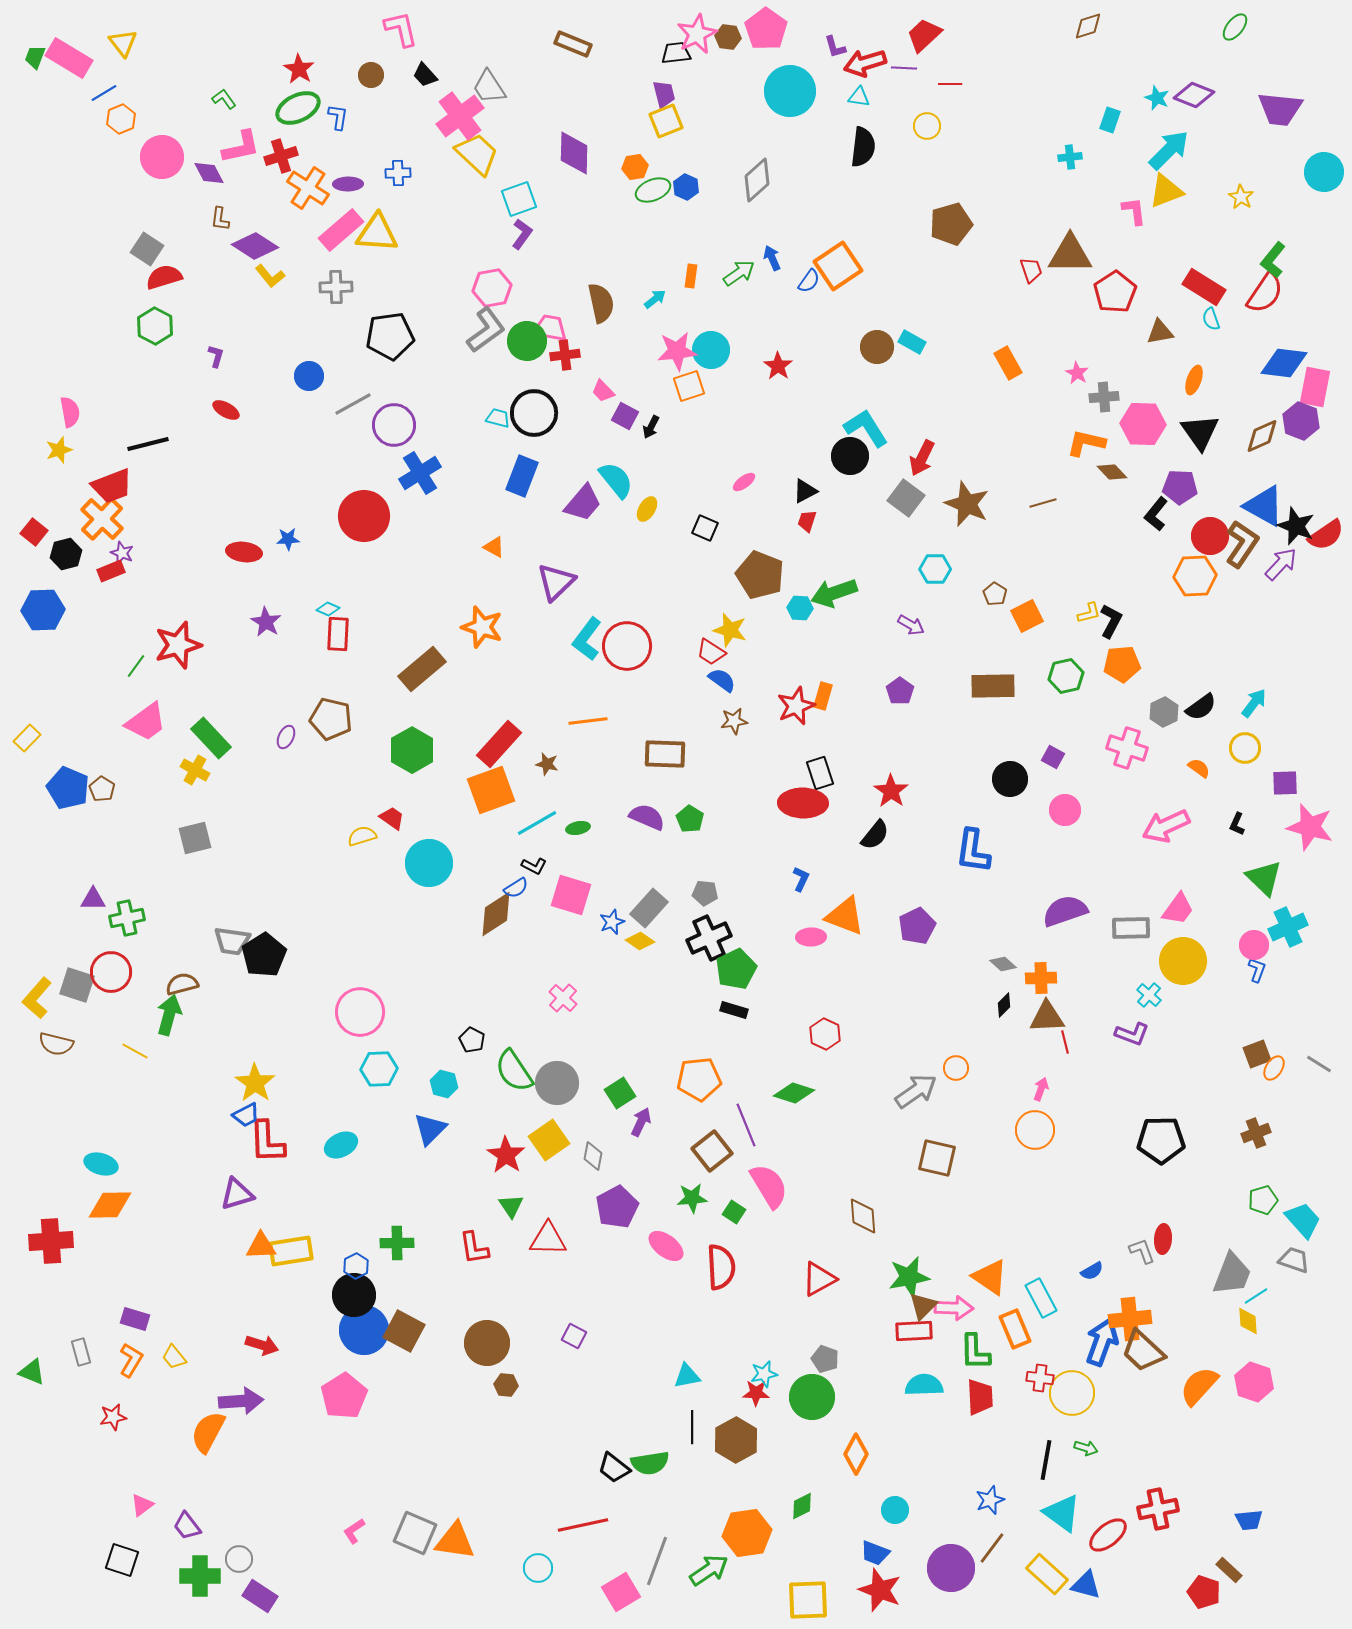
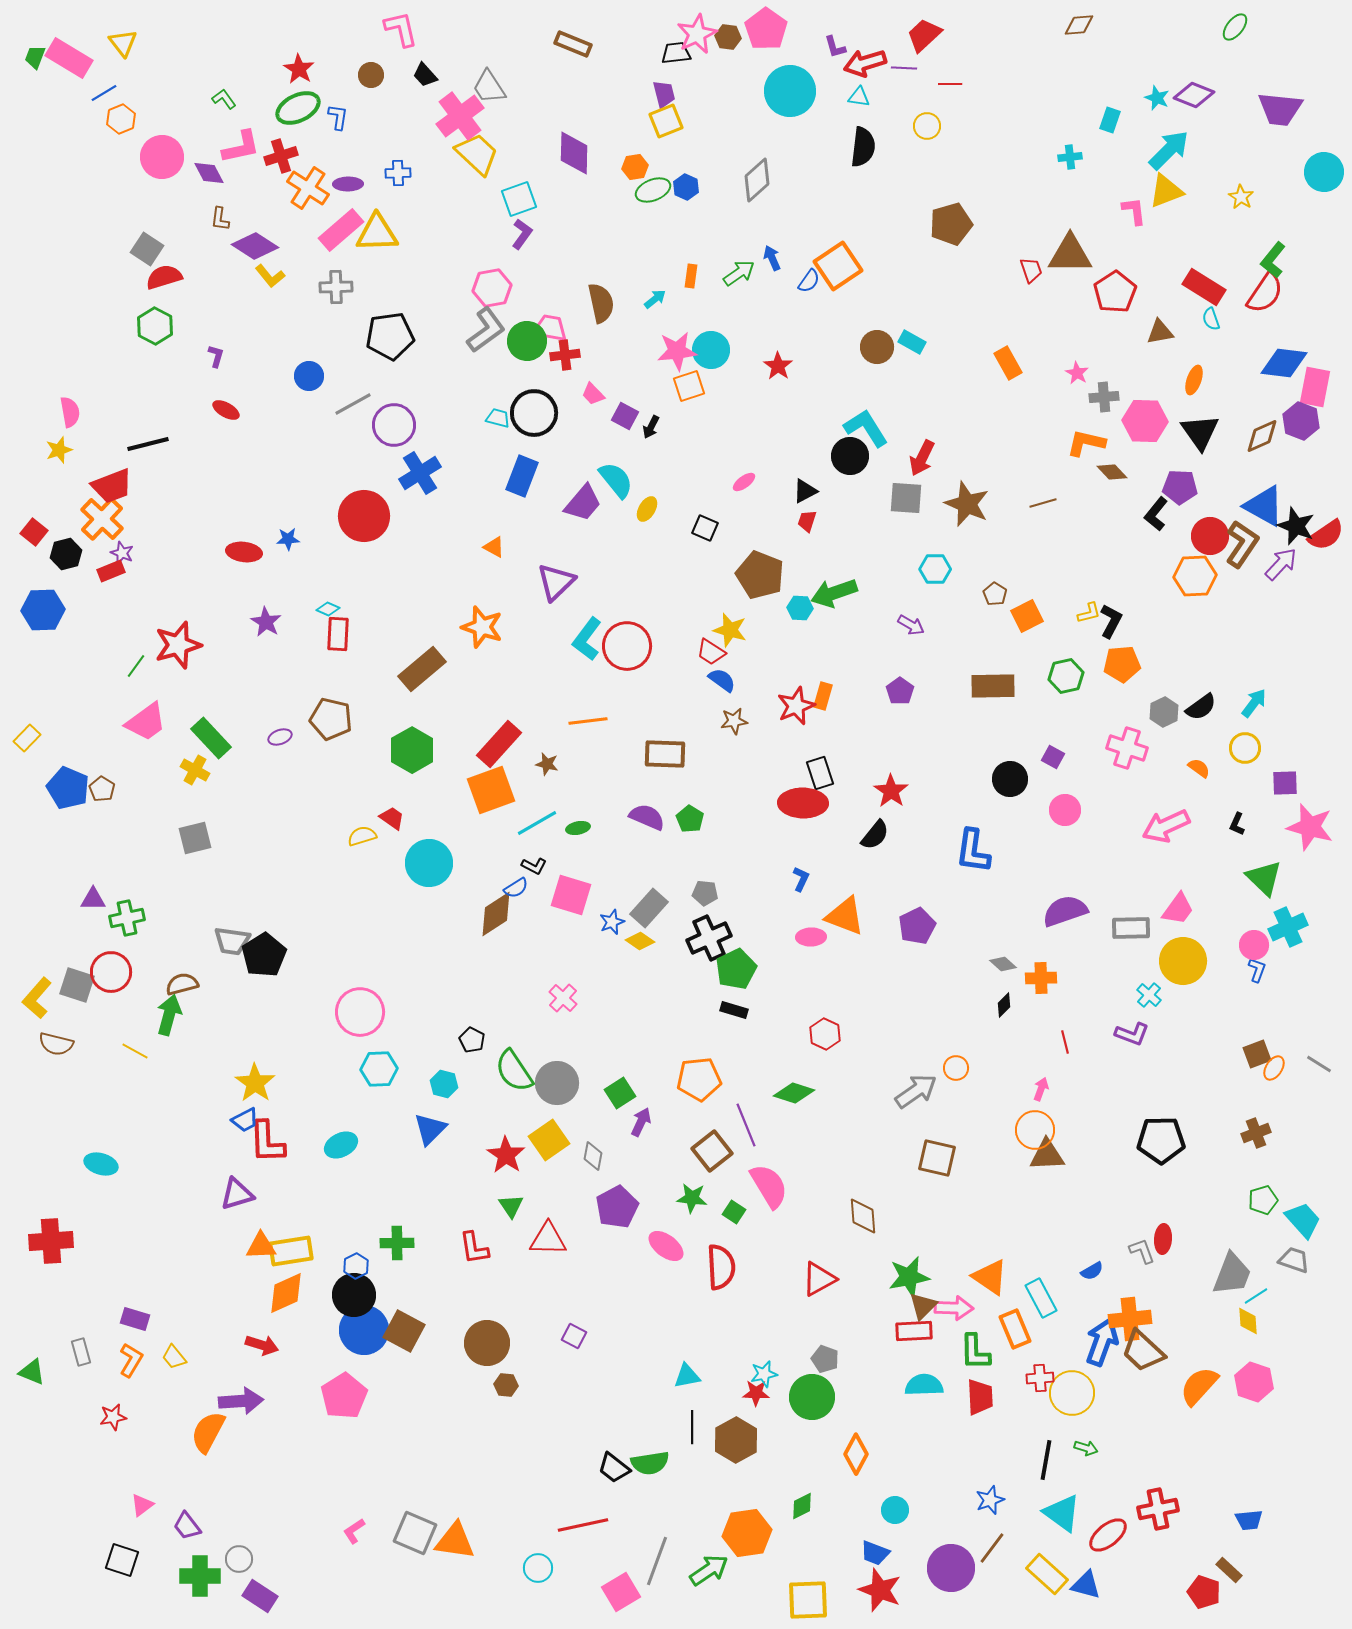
brown diamond at (1088, 26): moved 9 px left, 1 px up; rotated 12 degrees clockwise
yellow triangle at (377, 233): rotated 6 degrees counterclockwise
pink trapezoid at (603, 391): moved 10 px left, 3 px down
pink hexagon at (1143, 424): moved 2 px right, 3 px up
gray square at (906, 498): rotated 33 degrees counterclockwise
purple ellipse at (286, 737): moved 6 px left; rotated 45 degrees clockwise
brown triangle at (1047, 1017): moved 138 px down
blue trapezoid at (246, 1115): moved 1 px left, 5 px down
green star at (692, 1198): rotated 12 degrees clockwise
orange diamond at (110, 1205): moved 176 px right, 88 px down; rotated 24 degrees counterclockwise
red cross at (1040, 1378): rotated 12 degrees counterclockwise
